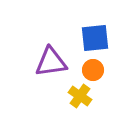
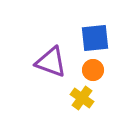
purple triangle: rotated 28 degrees clockwise
yellow cross: moved 2 px right, 2 px down
